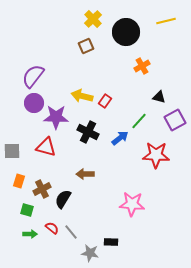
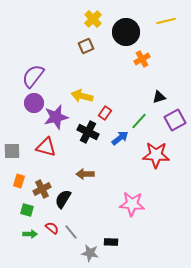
orange cross: moved 7 px up
black triangle: rotated 32 degrees counterclockwise
red rectangle: moved 12 px down
purple star: rotated 15 degrees counterclockwise
